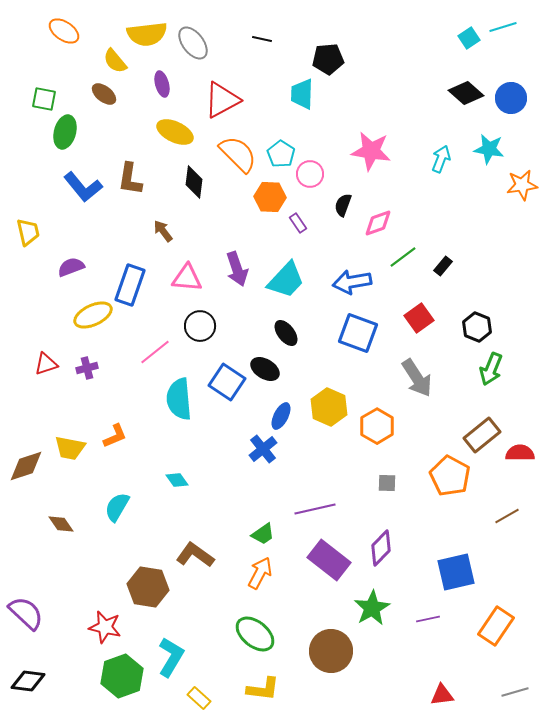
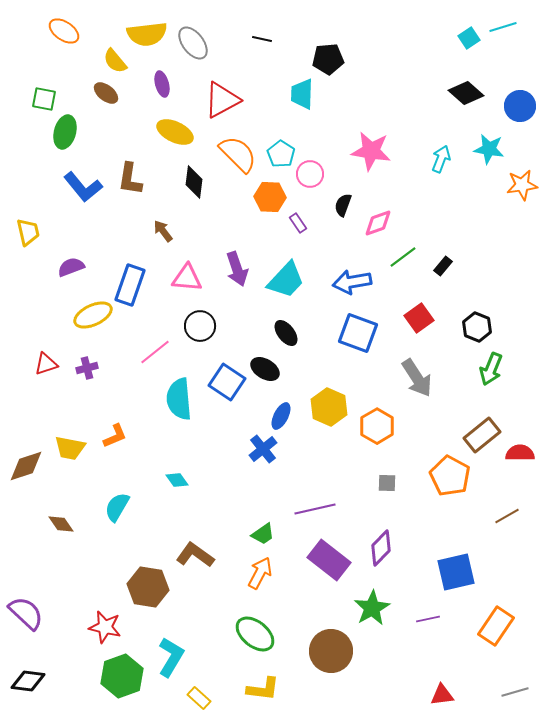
brown ellipse at (104, 94): moved 2 px right, 1 px up
blue circle at (511, 98): moved 9 px right, 8 px down
